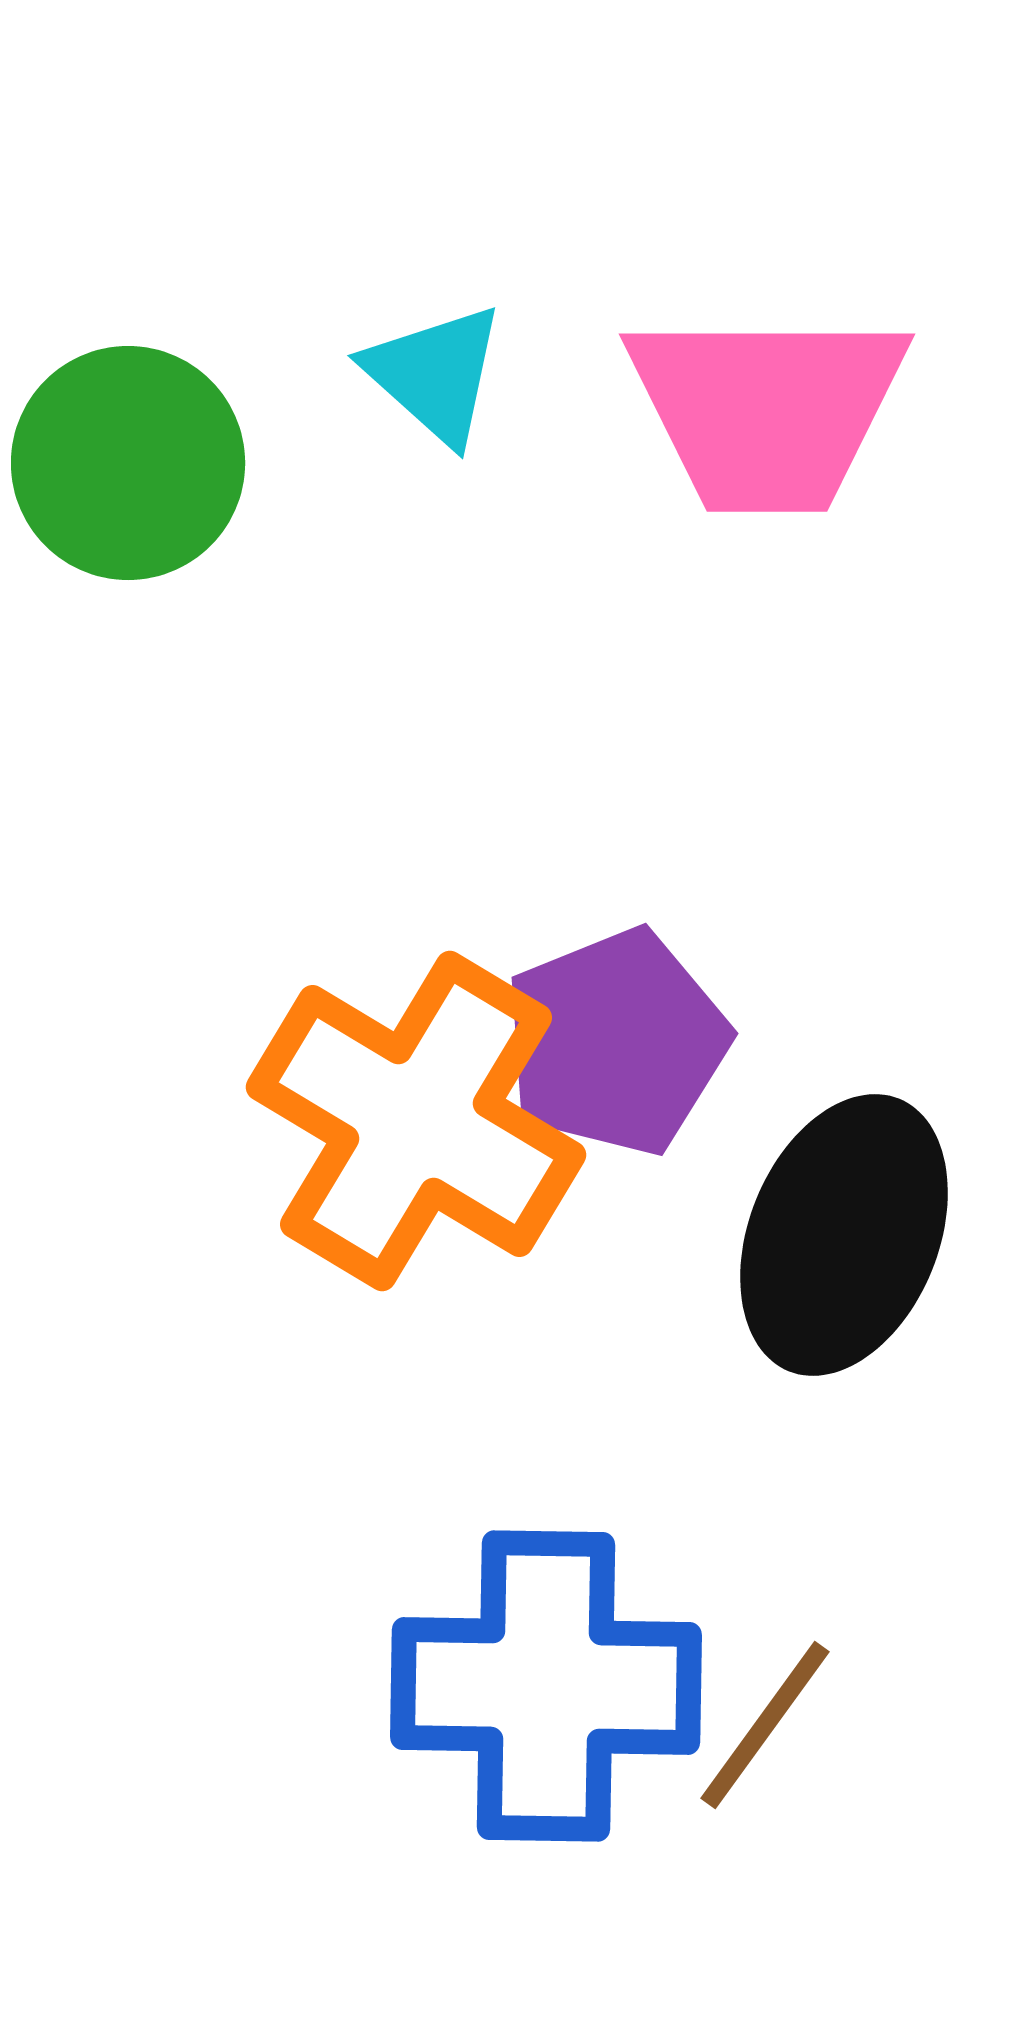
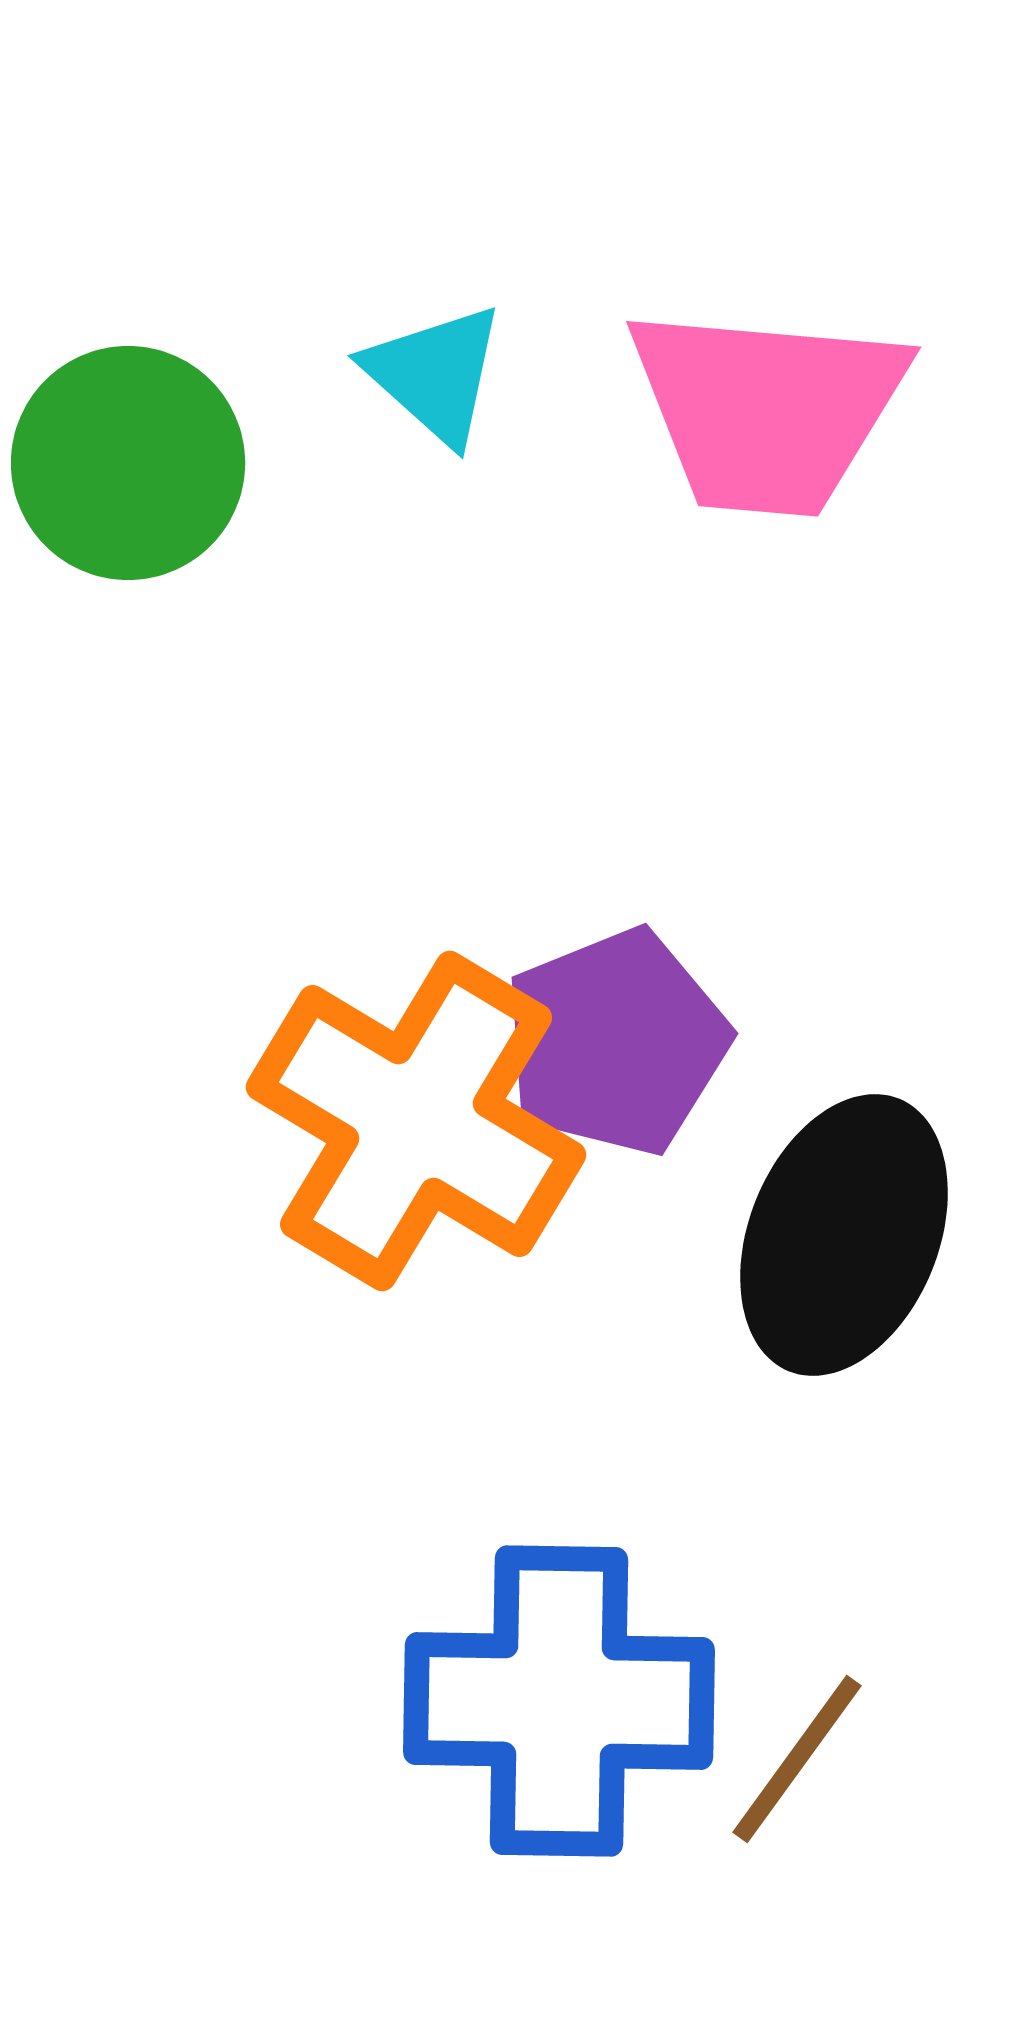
pink trapezoid: rotated 5 degrees clockwise
blue cross: moved 13 px right, 15 px down
brown line: moved 32 px right, 34 px down
